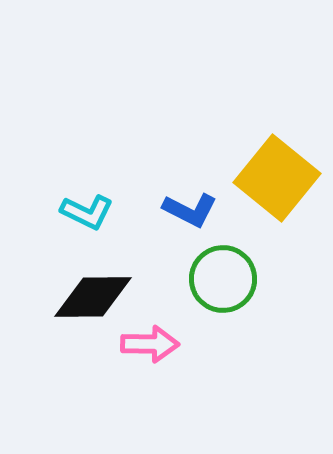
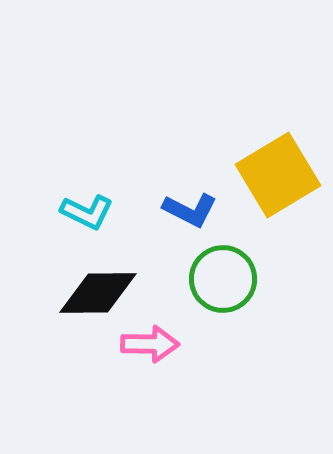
yellow square: moved 1 px right, 3 px up; rotated 20 degrees clockwise
black diamond: moved 5 px right, 4 px up
